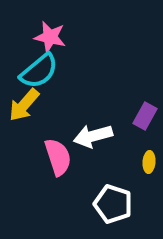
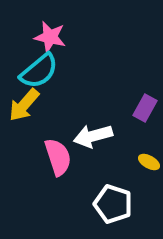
purple rectangle: moved 8 px up
yellow ellipse: rotated 65 degrees counterclockwise
